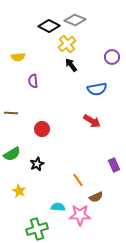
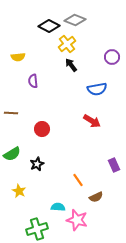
pink star: moved 3 px left, 5 px down; rotated 15 degrees clockwise
